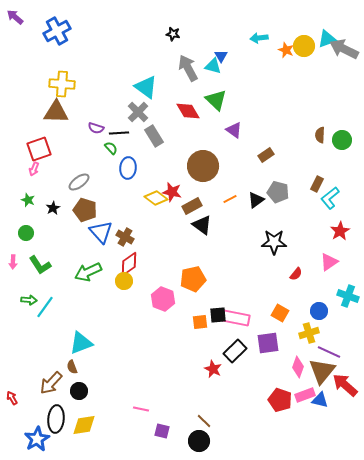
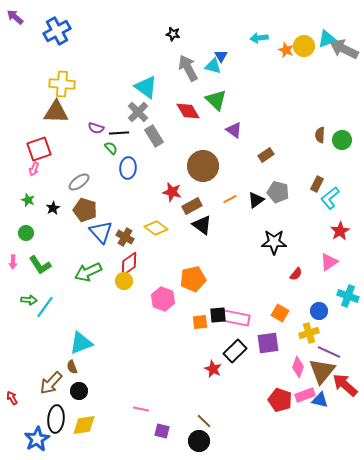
yellow diamond at (156, 198): moved 30 px down
